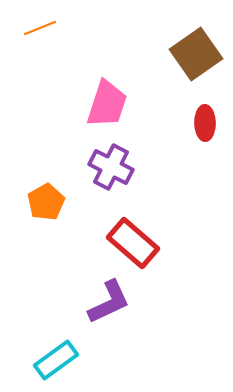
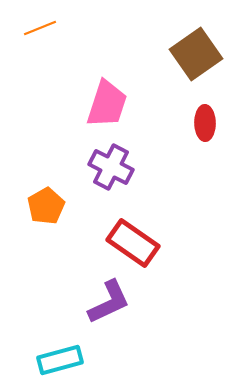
orange pentagon: moved 4 px down
red rectangle: rotated 6 degrees counterclockwise
cyan rectangle: moved 4 px right; rotated 21 degrees clockwise
